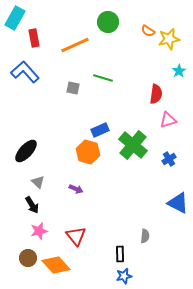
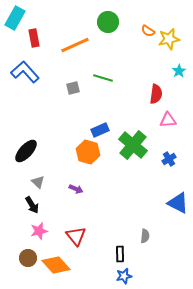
gray square: rotated 24 degrees counterclockwise
pink triangle: rotated 12 degrees clockwise
